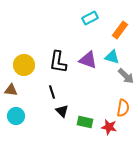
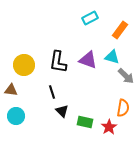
red star: rotated 28 degrees clockwise
